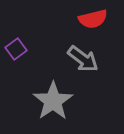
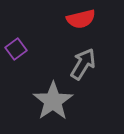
red semicircle: moved 12 px left
gray arrow: moved 5 px down; rotated 96 degrees counterclockwise
